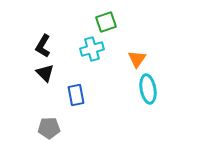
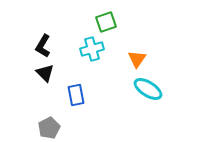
cyan ellipse: rotated 48 degrees counterclockwise
gray pentagon: rotated 25 degrees counterclockwise
